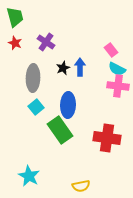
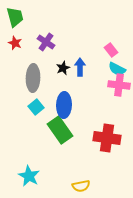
pink cross: moved 1 px right, 1 px up
blue ellipse: moved 4 px left
